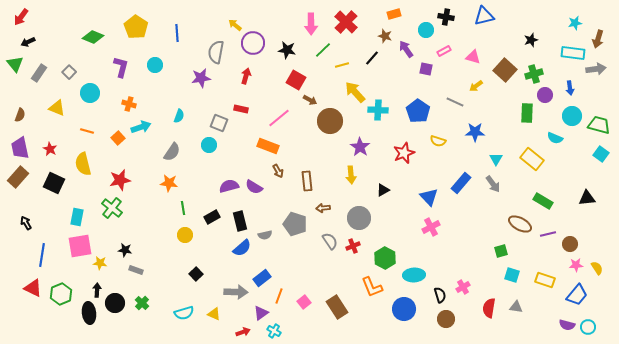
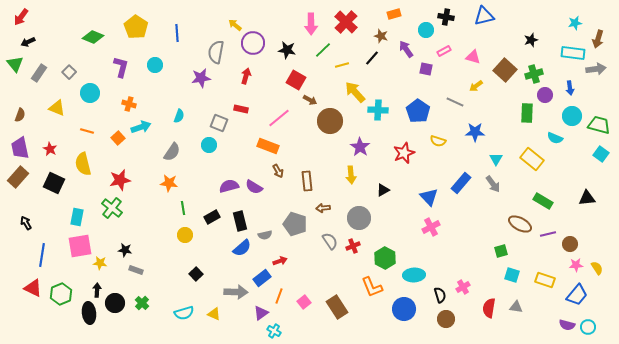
brown star at (385, 36): moved 4 px left
red arrow at (243, 332): moved 37 px right, 71 px up
